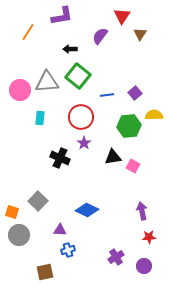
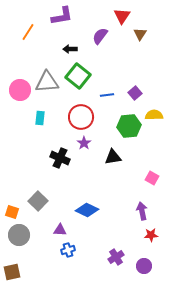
pink square: moved 19 px right, 12 px down
red star: moved 2 px right, 2 px up
brown square: moved 33 px left
